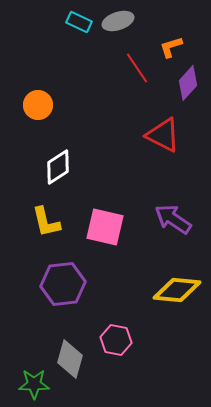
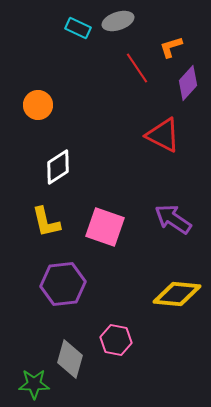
cyan rectangle: moved 1 px left, 6 px down
pink square: rotated 6 degrees clockwise
yellow diamond: moved 4 px down
